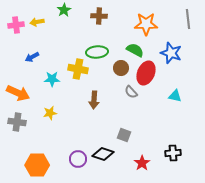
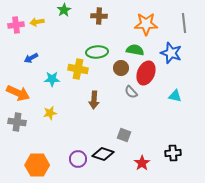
gray line: moved 4 px left, 4 px down
green semicircle: rotated 18 degrees counterclockwise
blue arrow: moved 1 px left, 1 px down
